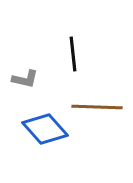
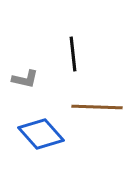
blue diamond: moved 4 px left, 5 px down
